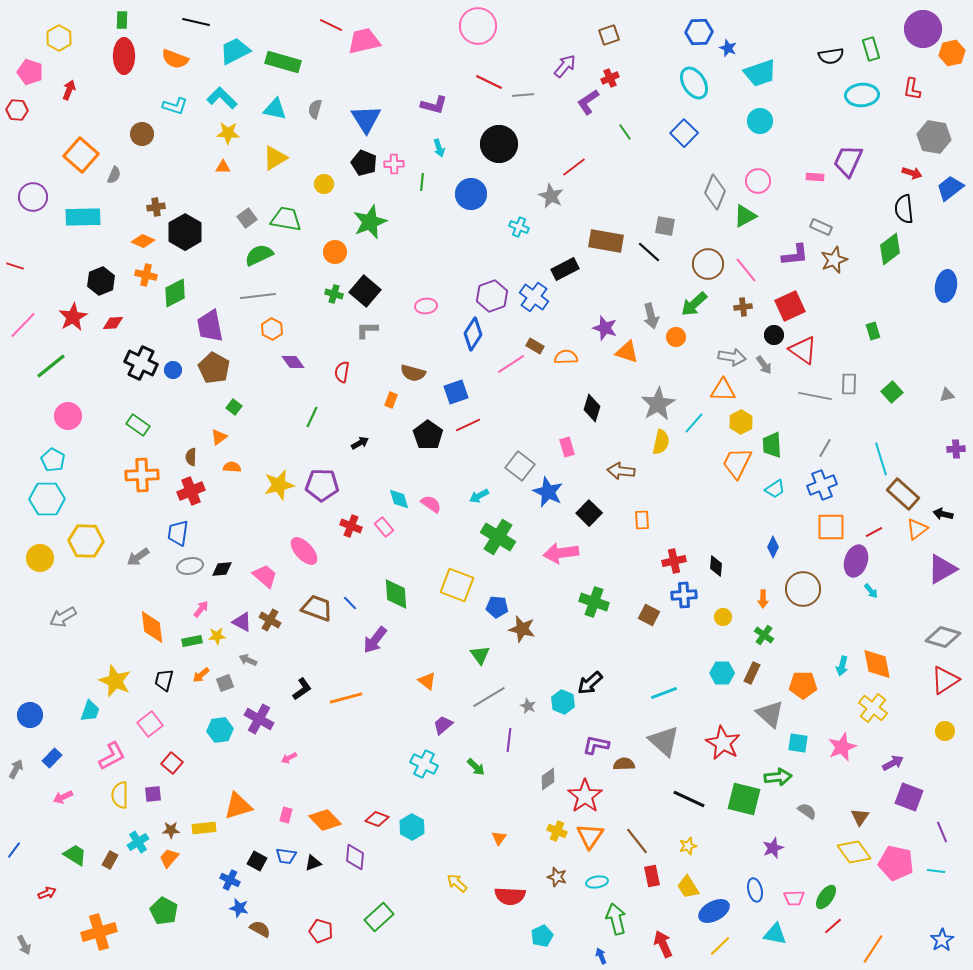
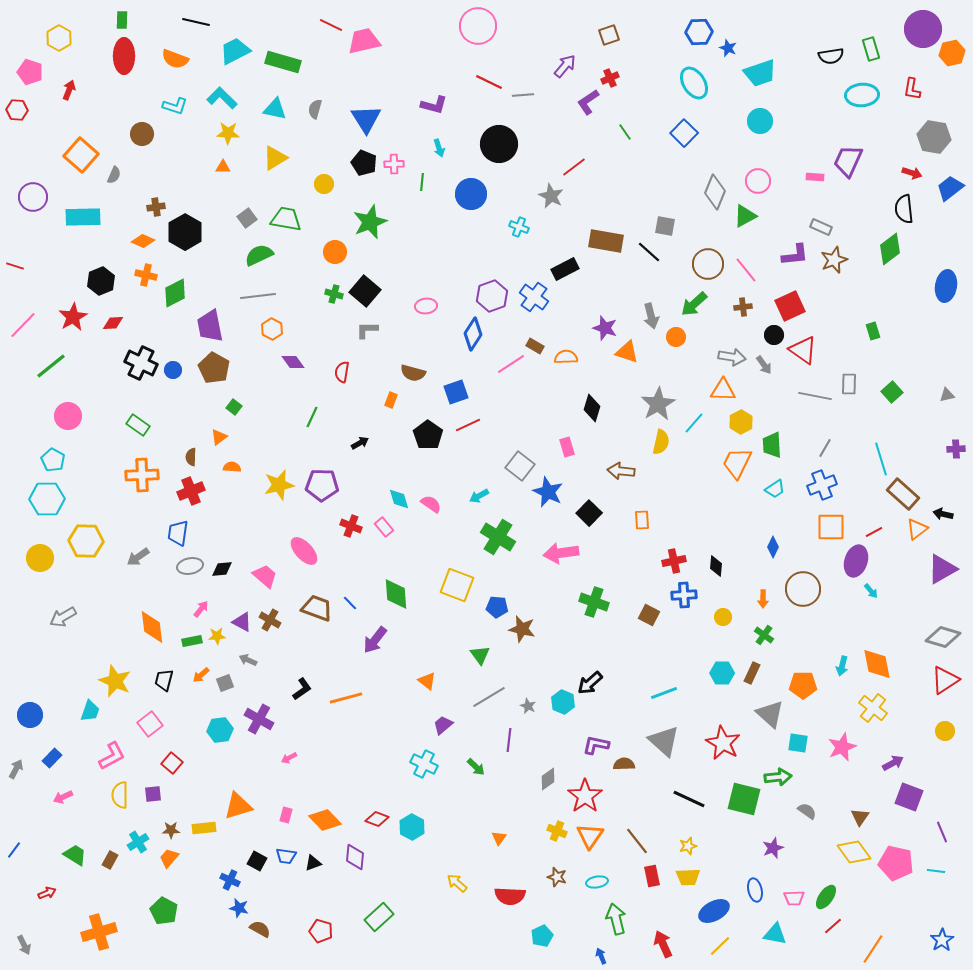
yellow trapezoid at (688, 887): moved 10 px up; rotated 60 degrees counterclockwise
